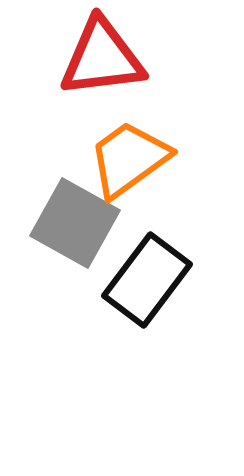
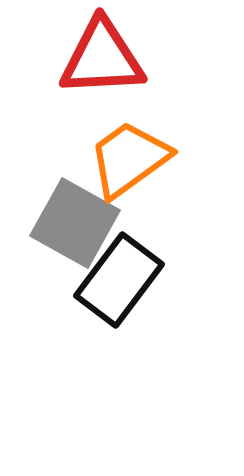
red triangle: rotated 4 degrees clockwise
black rectangle: moved 28 px left
